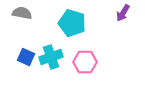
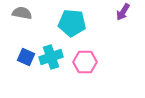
purple arrow: moved 1 px up
cyan pentagon: rotated 12 degrees counterclockwise
